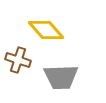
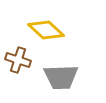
yellow diamond: rotated 6 degrees counterclockwise
